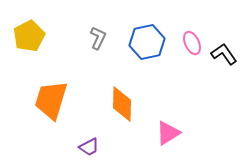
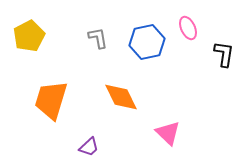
gray L-shape: rotated 35 degrees counterclockwise
pink ellipse: moved 4 px left, 15 px up
black L-shape: rotated 44 degrees clockwise
orange diamond: moved 1 px left, 7 px up; rotated 27 degrees counterclockwise
pink triangle: rotated 44 degrees counterclockwise
purple trapezoid: rotated 15 degrees counterclockwise
